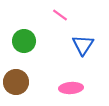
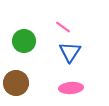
pink line: moved 3 px right, 12 px down
blue triangle: moved 13 px left, 7 px down
brown circle: moved 1 px down
